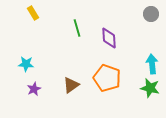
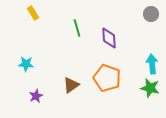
purple star: moved 2 px right, 7 px down
